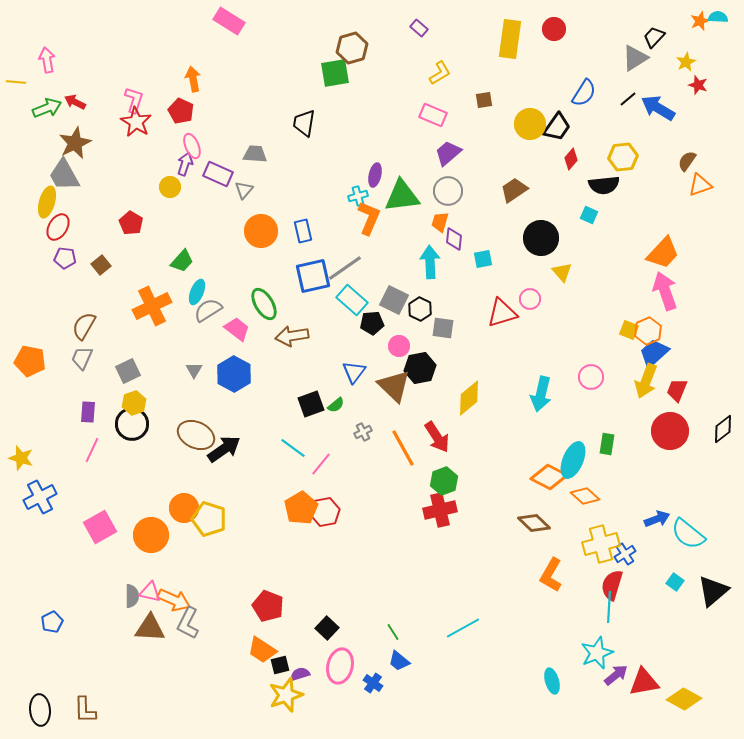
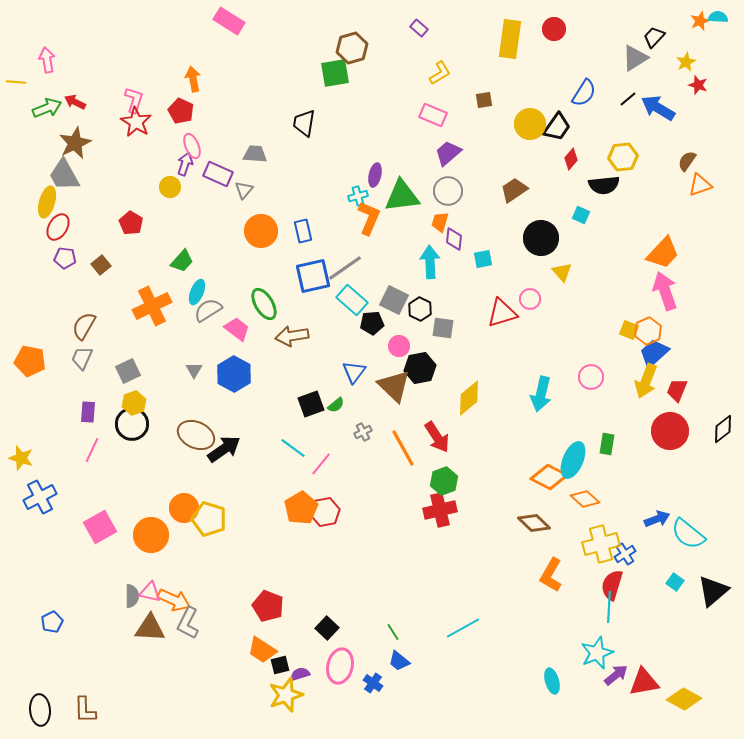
cyan square at (589, 215): moved 8 px left
orange diamond at (585, 496): moved 3 px down
